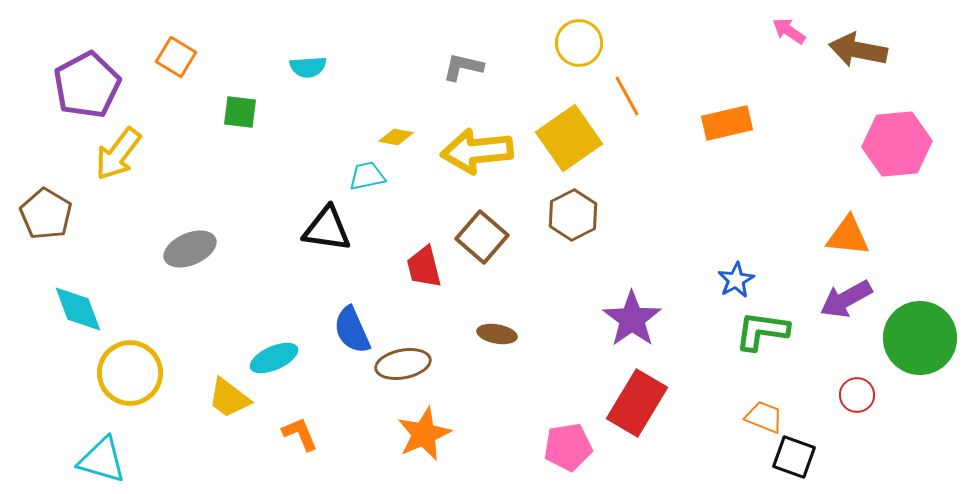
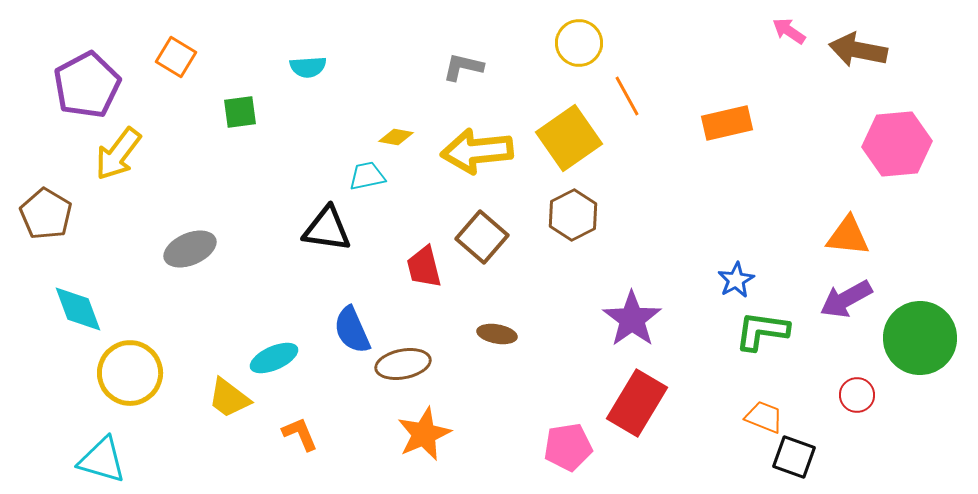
green square at (240, 112): rotated 15 degrees counterclockwise
